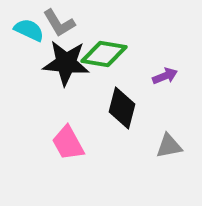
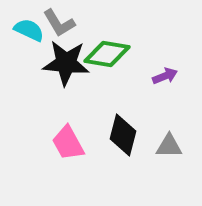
green diamond: moved 3 px right
black diamond: moved 1 px right, 27 px down
gray triangle: rotated 12 degrees clockwise
